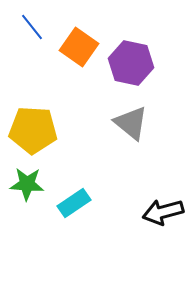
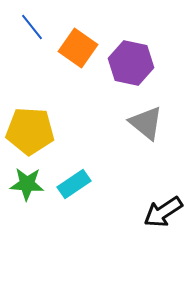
orange square: moved 1 px left, 1 px down
gray triangle: moved 15 px right
yellow pentagon: moved 3 px left, 1 px down
cyan rectangle: moved 19 px up
black arrow: rotated 18 degrees counterclockwise
